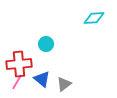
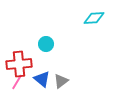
gray triangle: moved 3 px left, 3 px up
